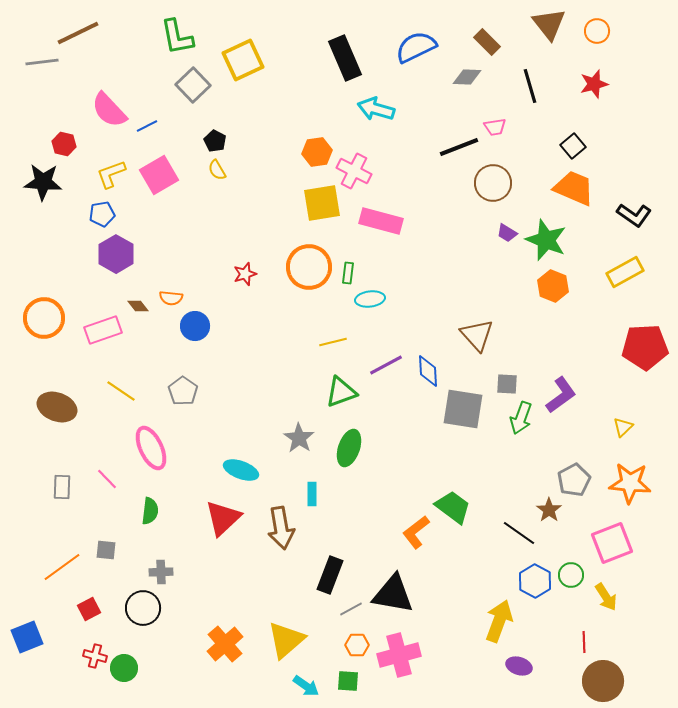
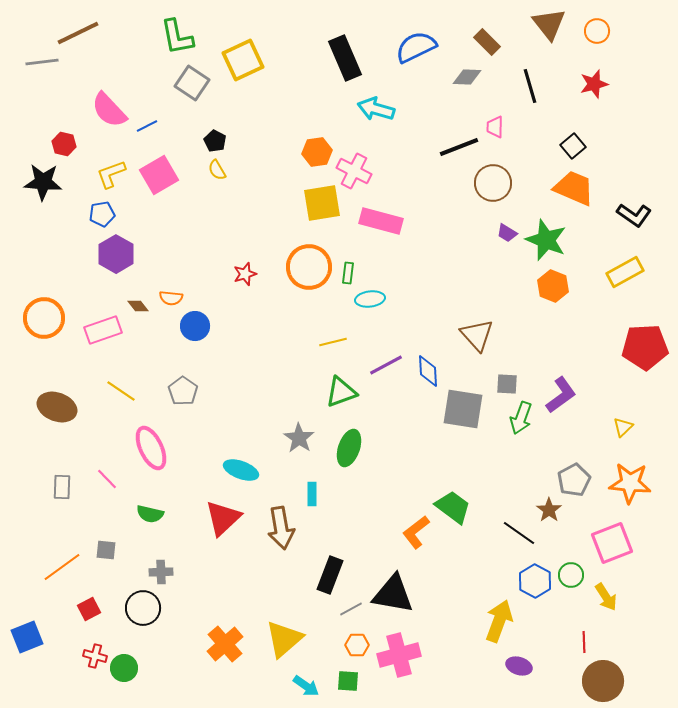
gray square at (193, 85): moved 1 px left, 2 px up; rotated 12 degrees counterclockwise
pink trapezoid at (495, 127): rotated 100 degrees clockwise
green semicircle at (150, 511): moved 3 px down; rotated 96 degrees clockwise
yellow triangle at (286, 640): moved 2 px left, 1 px up
